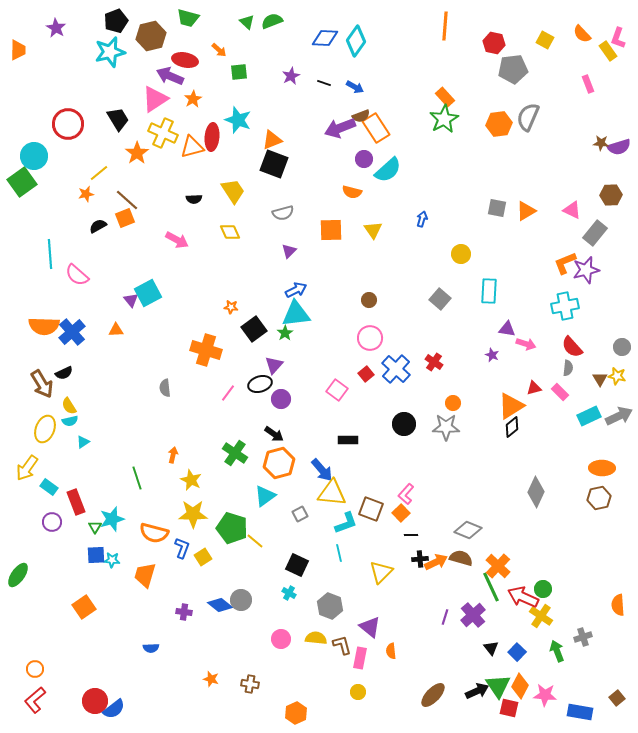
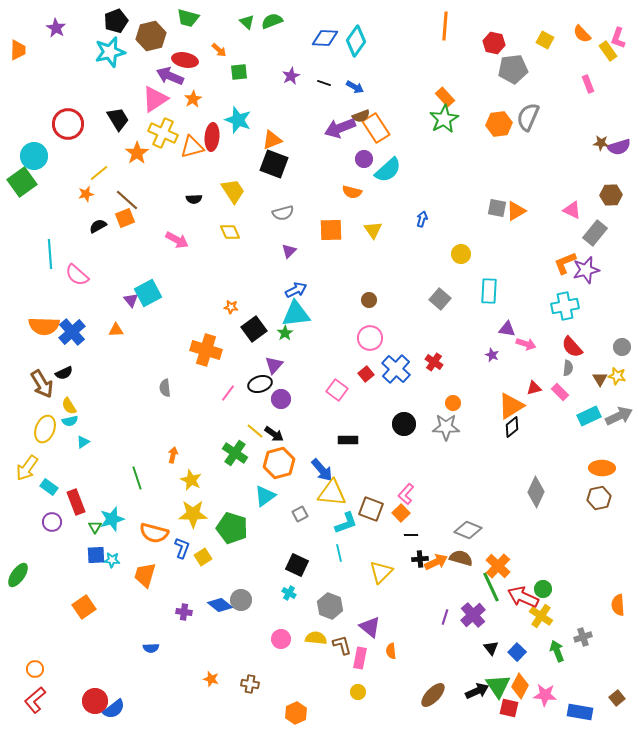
orange triangle at (526, 211): moved 10 px left
yellow line at (255, 541): moved 110 px up
